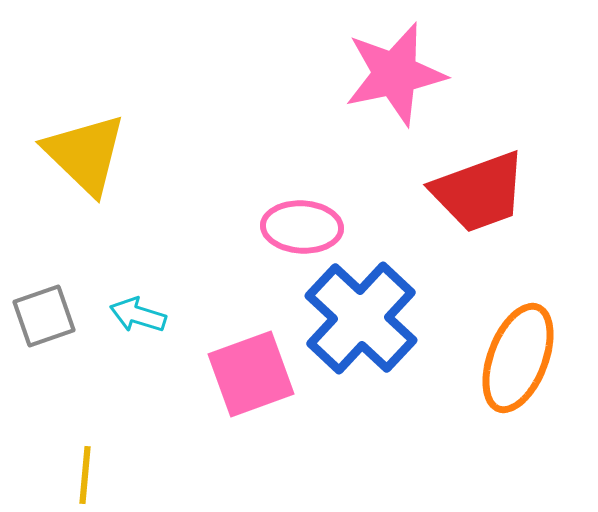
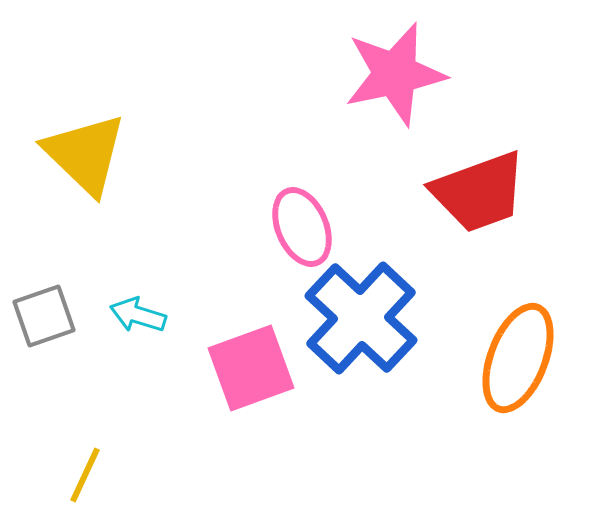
pink ellipse: rotated 64 degrees clockwise
pink square: moved 6 px up
yellow line: rotated 20 degrees clockwise
